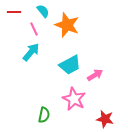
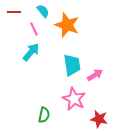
cyan trapezoid: moved 2 px right; rotated 70 degrees counterclockwise
red star: moved 6 px left
